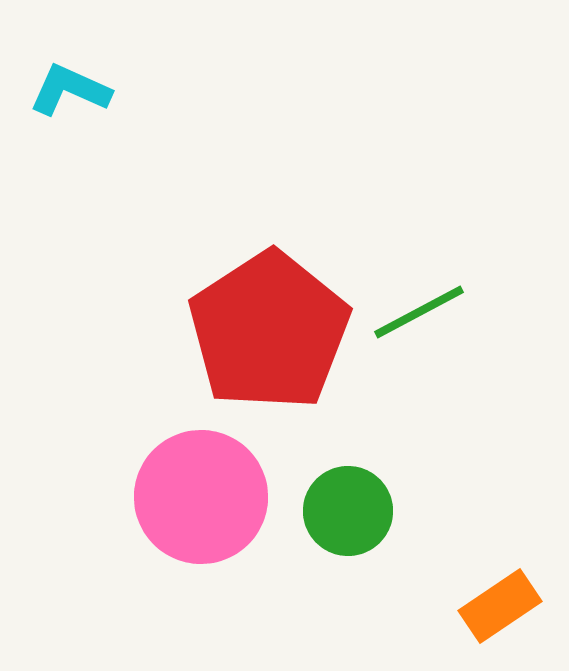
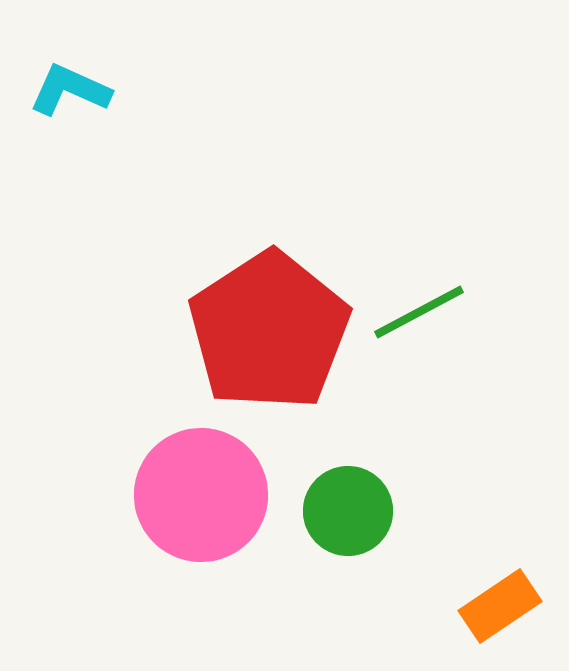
pink circle: moved 2 px up
